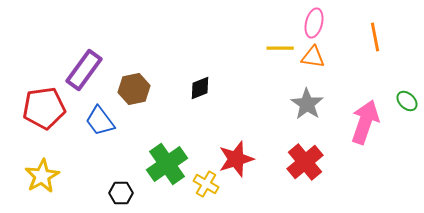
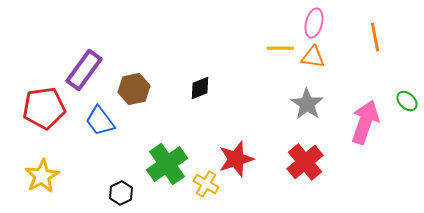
black hexagon: rotated 25 degrees counterclockwise
